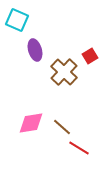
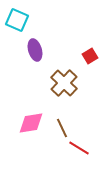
brown cross: moved 11 px down
brown line: moved 1 px down; rotated 24 degrees clockwise
